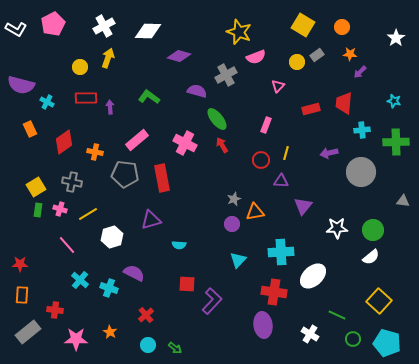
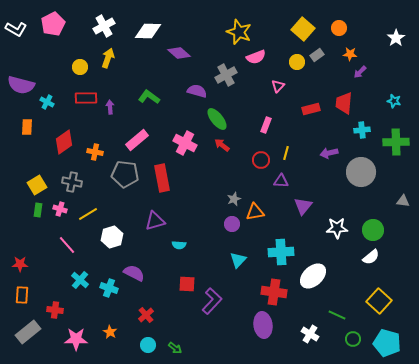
yellow square at (303, 25): moved 4 px down; rotated 10 degrees clockwise
orange circle at (342, 27): moved 3 px left, 1 px down
purple diamond at (179, 56): moved 3 px up; rotated 25 degrees clockwise
orange rectangle at (30, 129): moved 3 px left, 2 px up; rotated 28 degrees clockwise
red arrow at (222, 145): rotated 21 degrees counterclockwise
yellow square at (36, 187): moved 1 px right, 2 px up
purple triangle at (151, 220): moved 4 px right, 1 px down
